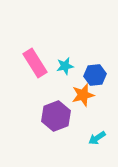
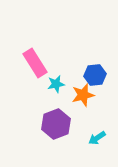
cyan star: moved 9 px left, 18 px down
purple hexagon: moved 8 px down
